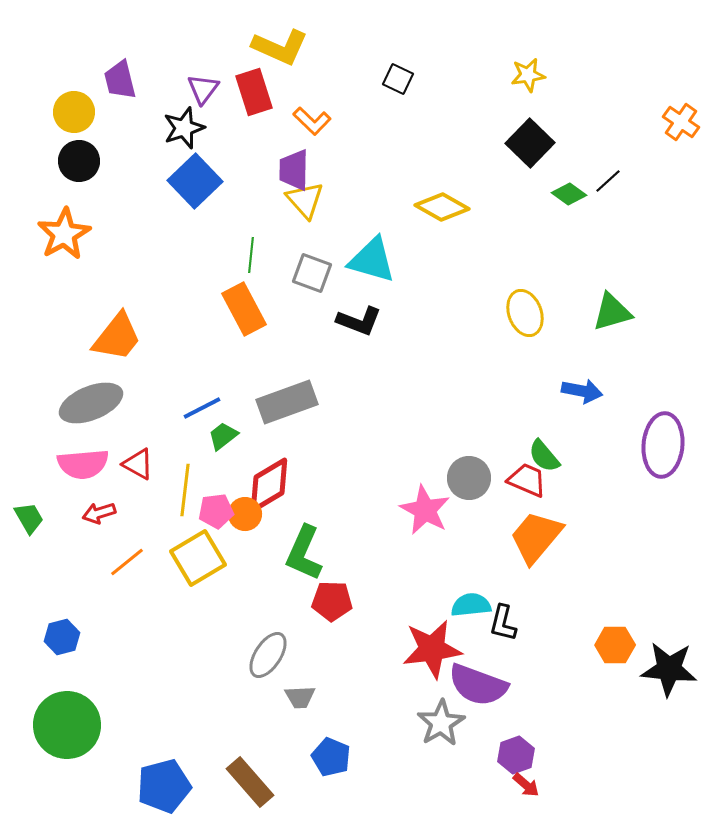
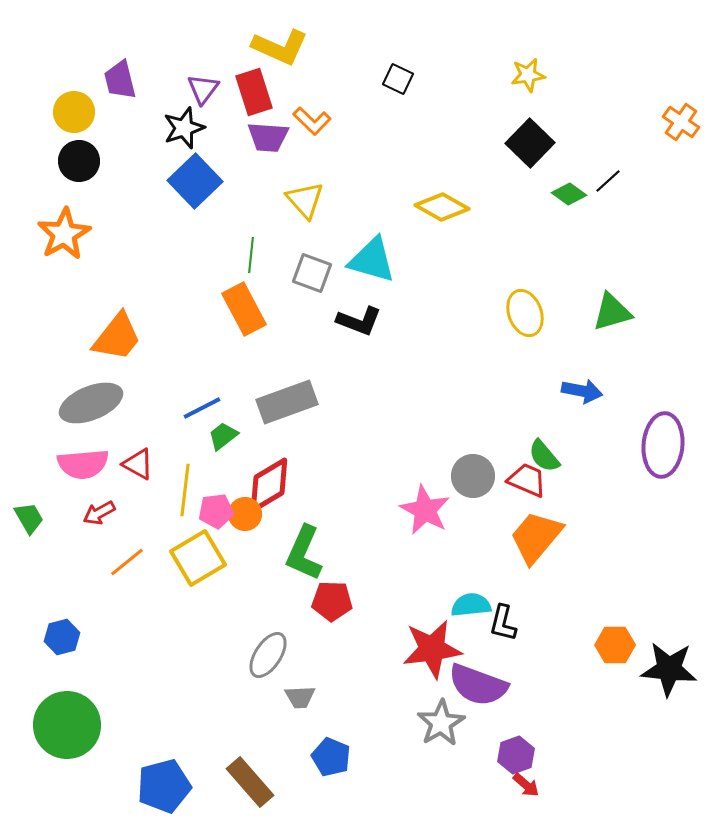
purple trapezoid at (294, 170): moved 26 px left, 33 px up; rotated 87 degrees counterclockwise
gray circle at (469, 478): moved 4 px right, 2 px up
red arrow at (99, 513): rotated 12 degrees counterclockwise
